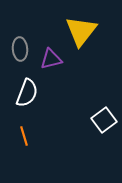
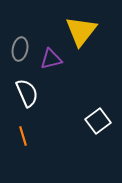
gray ellipse: rotated 15 degrees clockwise
white semicircle: rotated 44 degrees counterclockwise
white square: moved 6 px left, 1 px down
orange line: moved 1 px left
